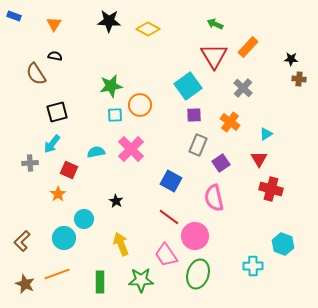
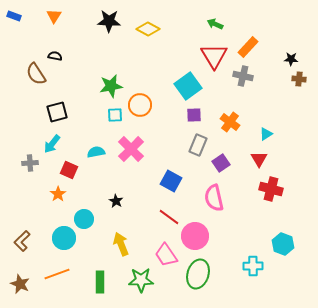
orange triangle at (54, 24): moved 8 px up
gray cross at (243, 88): moved 12 px up; rotated 30 degrees counterclockwise
brown star at (25, 284): moved 5 px left
